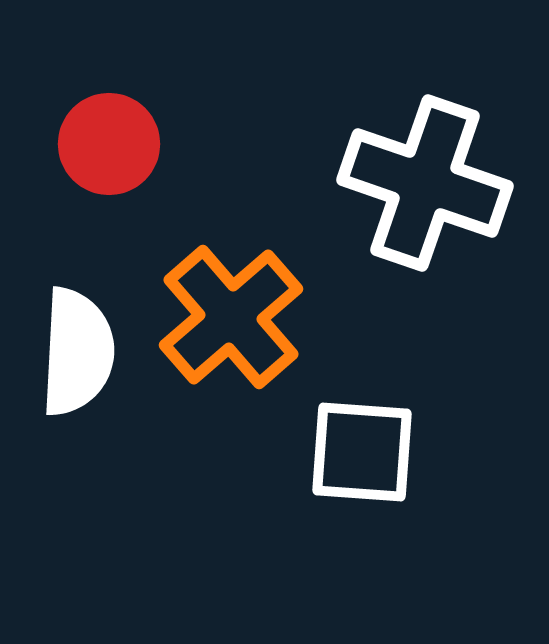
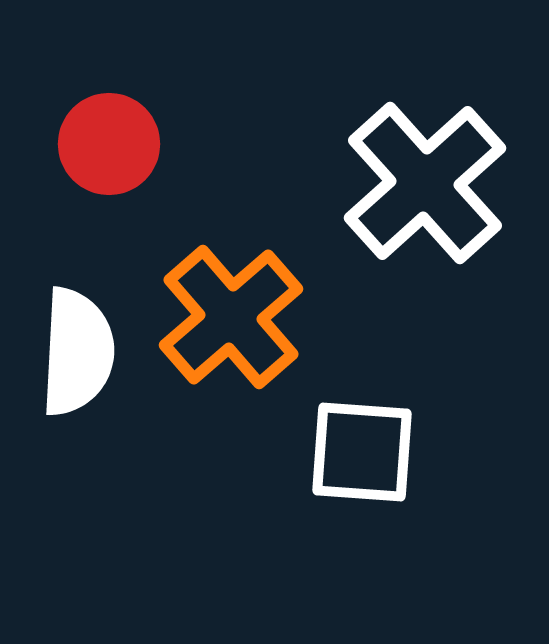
white cross: rotated 29 degrees clockwise
